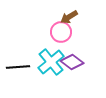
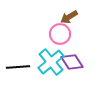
pink circle: moved 1 px left, 2 px down
purple diamond: rotated 20 degrees clockwise
